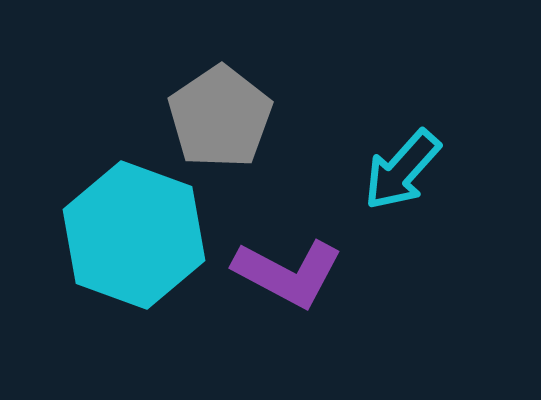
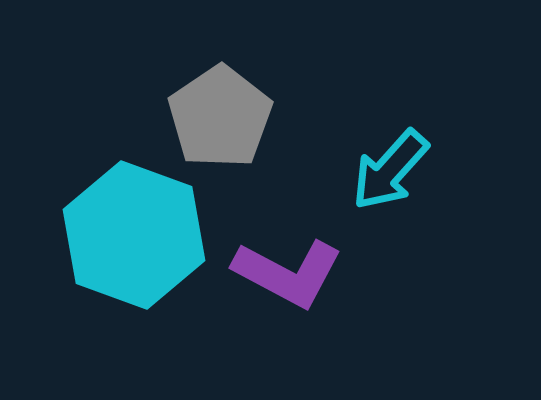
cyan arrow: moved 12 px left
